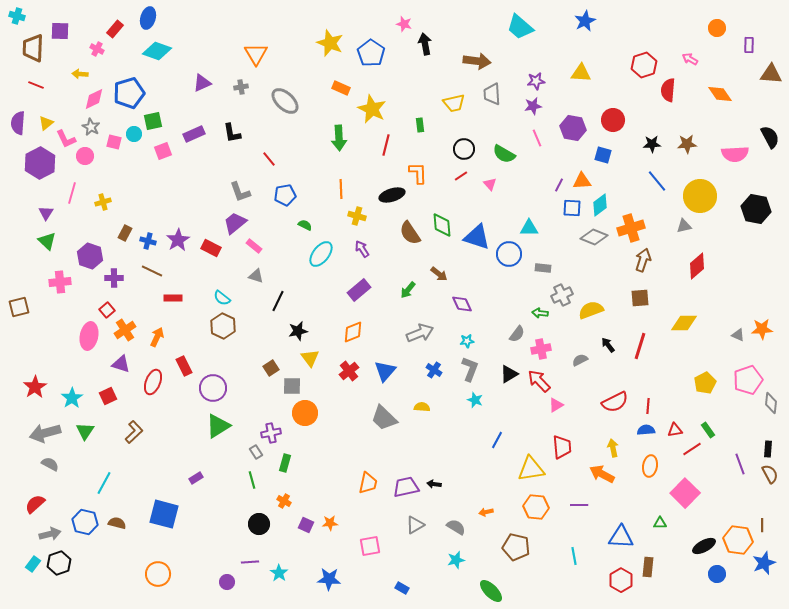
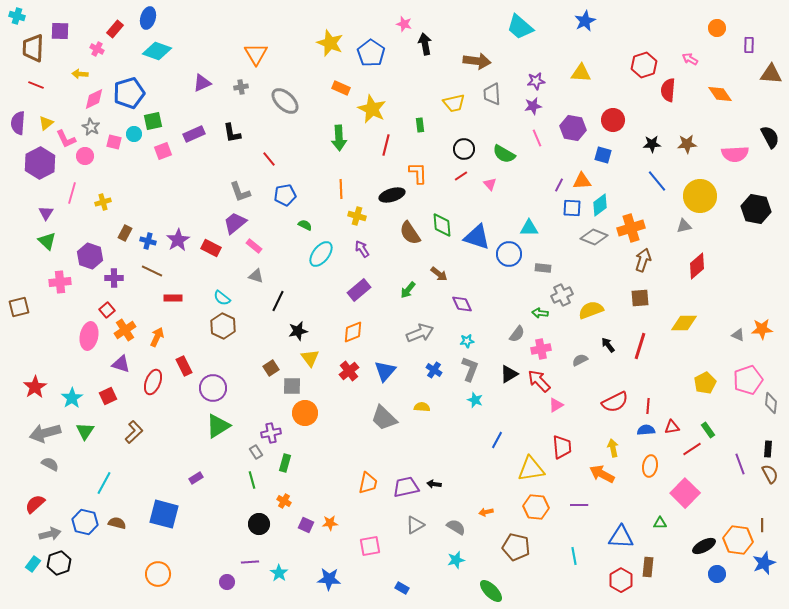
red triangle at (675, 430): moved 3 px left, 3 px up
